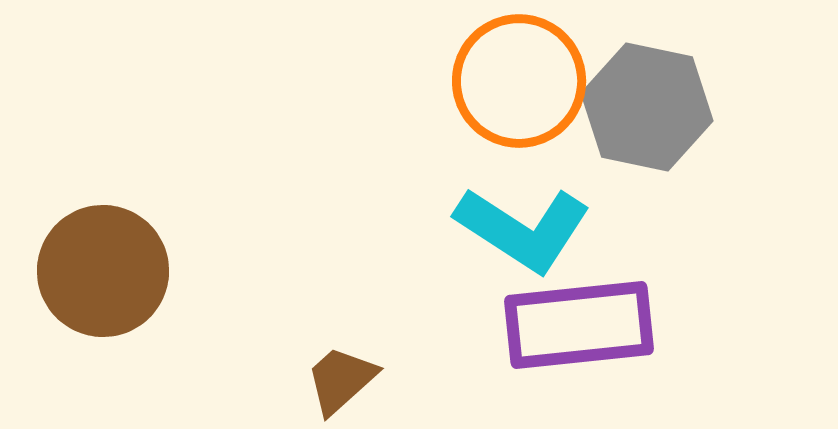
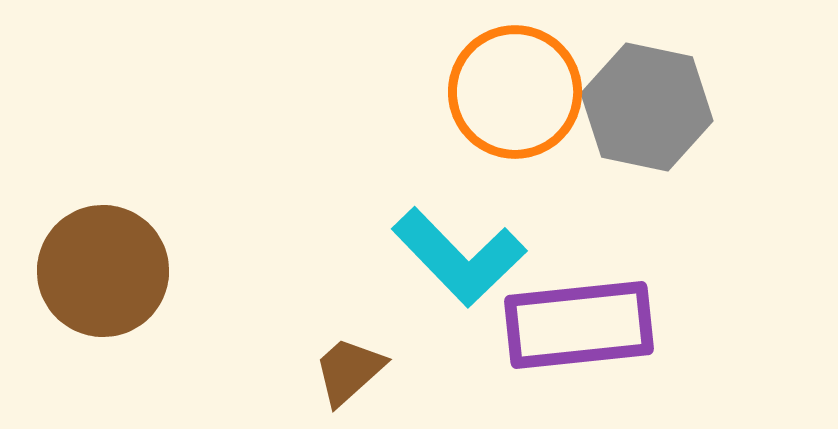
orange circle: moved 4 px left, 11 px down
cyan L-shape: moved 64 px left, 28 px down; rotated 13 degrees clockwise
brown trapezoid: moved 8 px right, 9 px up
